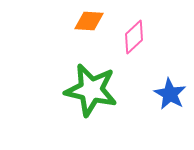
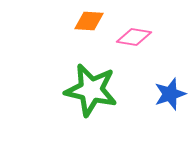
pink diamond: rotated 52 degrees clockwise
blue star: rotated 24 degrees clockwise
